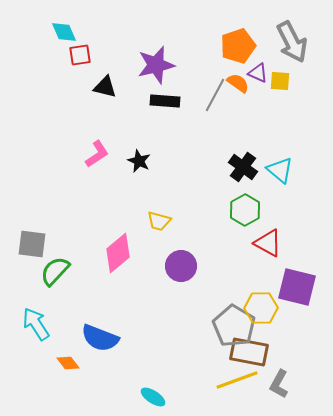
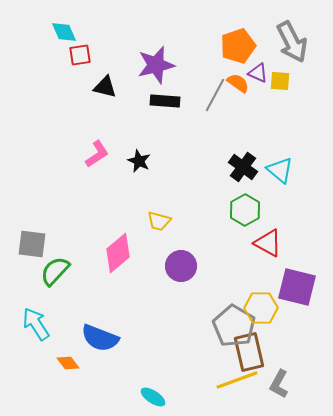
brown rectangle: rotated 66 degrees clockwise
